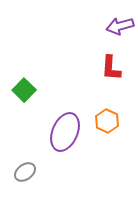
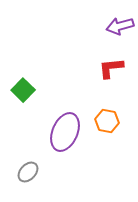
red L-shape: rotated 80 degrees clockwise
green square: moved 1 px left
orange hexagon: rotated 15 degrees counterclockwise
gray ellipse: moved 3 px right; rotated 10 degrees counterclockwise
